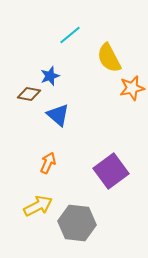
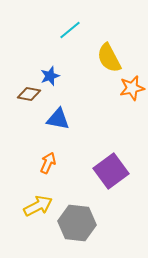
cyan line: moved 5 px up
blue triangle: moved 4 px down; rotated 30 degrees counterclockwise
